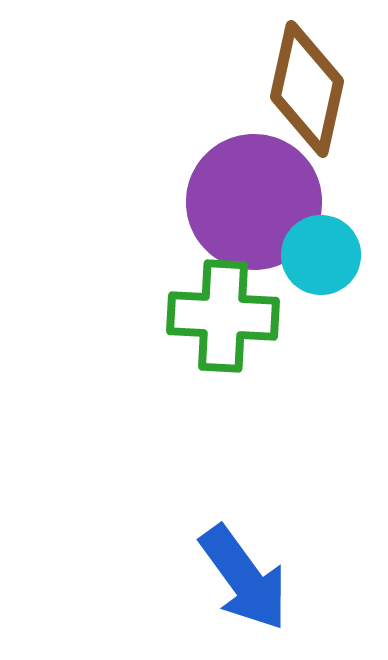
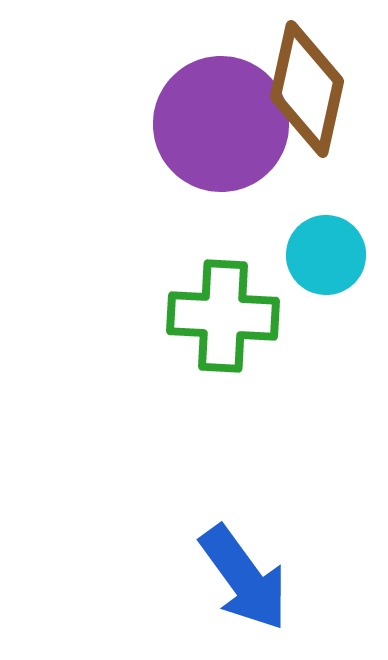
purple circle: moved 33 px left, 78 px up
cyan circle: moved 5 px right
